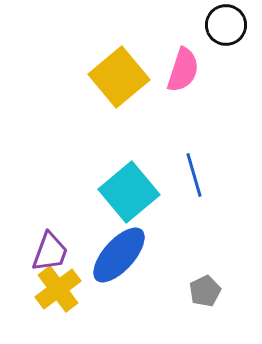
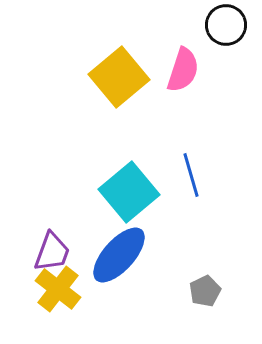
blue line: moved 3 px left
purple trapezoid: moved 2 px right
yellow cross: rotated 15 degrees counterclockwise
